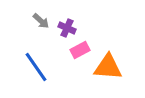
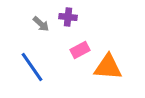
gray arrow: moved 3 px down
purple cross: moved 1 px right, 11 px up; rotated 18 degrees counterclockwise
blue line: moved 4 px left
